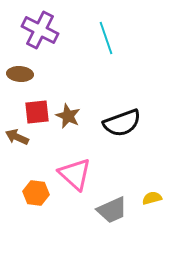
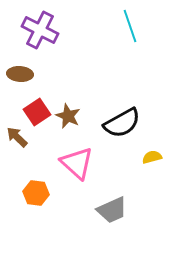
cyan line: moved 24 px right, 12 px up
red square: rotated 28 degrees counterclockwise
black semicircle: rotated 9 degrees counterclockwise
brown arrow: rotated 20 degrees clockwise
pink triangle: moved 2 px right, 11 px up
yellow semicircle: moved 41 px up
